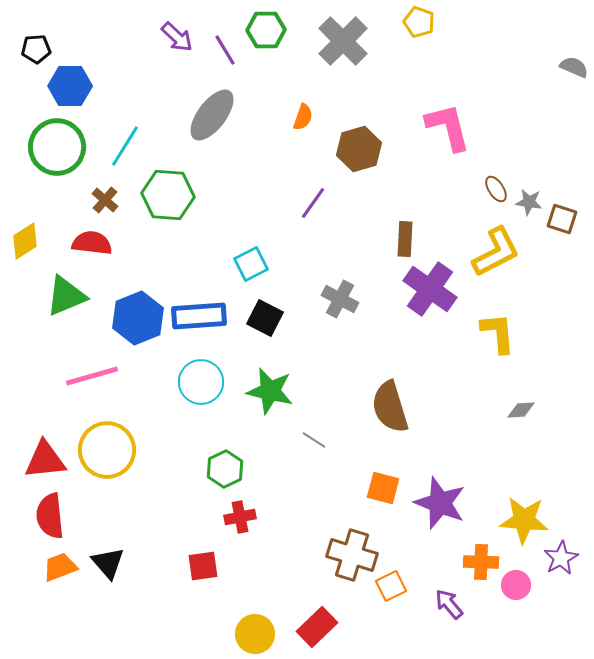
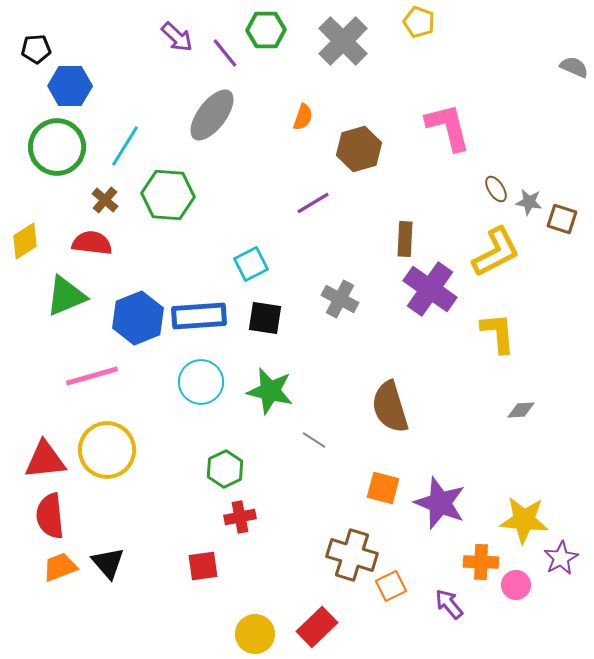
purple line at (225, 50): moved 3 px down; rotated 8 degrees counterclockwise
purple line at (313, 203): rotated 24 degrees clockwise
black square at (265, 318): rotated 18 degrees counterclockwise
